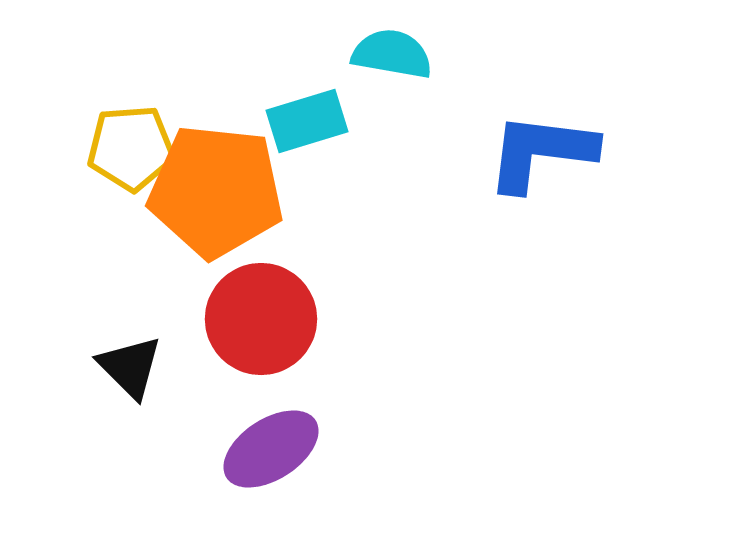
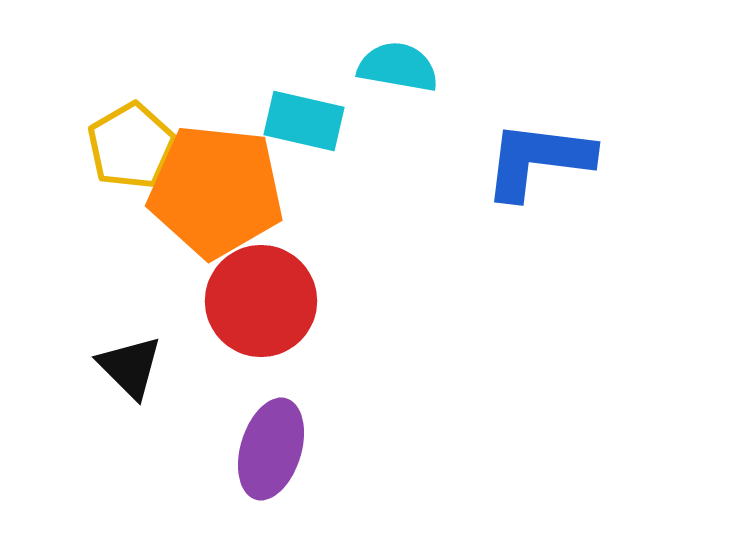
cyan semicircle: moved 6 px right, 13 px down
cyan rectangle: moved 3 px left; rotated 30 degrees clockwise
yellow pentagon: moved 2 px up; rotated 26 degrees counterclockwise
blue L-shape: moved 3 px left, 8 px down
red circle: moved 18 px up
purple ellipse: rotated 40 degrees counterclockwise
